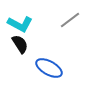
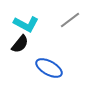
cyan L-shape: moved 6 px right
black semicircle: rotated 72 degrees clockwise
